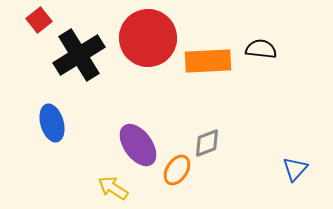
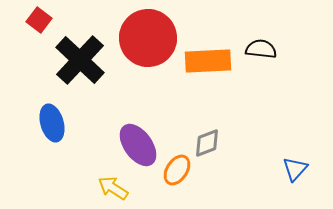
red square: rotated 15 degrees counterclockwise
black cross: moved 1 px right, 5 px down; rotated 15 degrees counterclockwise
